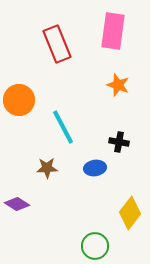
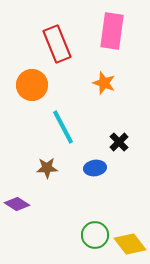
pink rectangle: moved 1 px left
orange star: moved 14 px left, 2 px up
orange circle: moved 13 px right, 15 px up
black cross: rotated 36 degrees clockwise
yellow diamond: moved 31 px down; rotated 76 degrees counterclockwise
green circle: moved 11 px up
